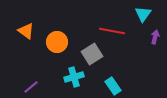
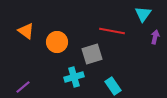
gray square: rotated 15 degrees clockwise
purple line: moved 8 px left
